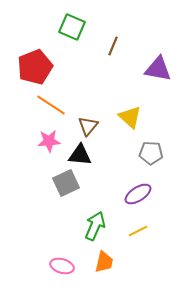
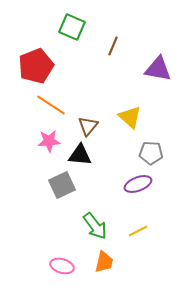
red pentagon: moved 1 px right, 1 px up
gray square: moved 4 px left, 2 px down
purple ellipse: moved 10 px up; rotated 12 degrees clockwise
green arrow: rotated 120 degrees clockwise
